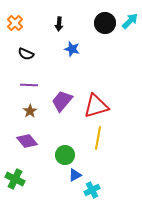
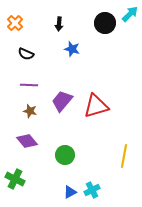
cyan arrow: moved 7 px up
brown star: rotated 24 degrees counterclockwise
yellow line: moved 26 px right, 18 px down
blue triangle: moved 5 px left, 17 px down
